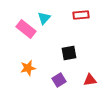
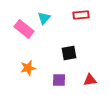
pink rectangle: moved 2 px left
purple square: rotated 32 degrees clockwise
